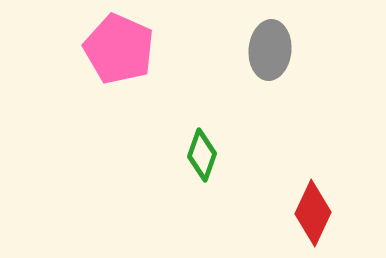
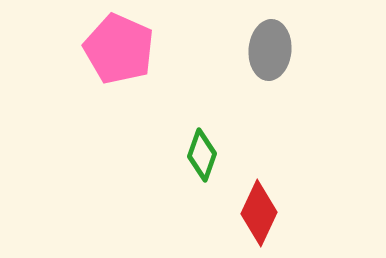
red diamond: moved 54 px left
